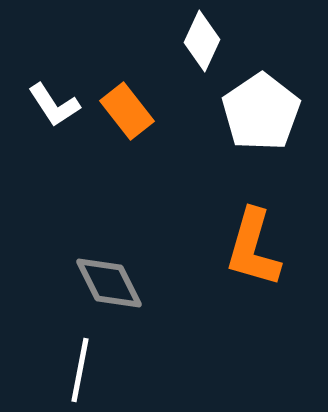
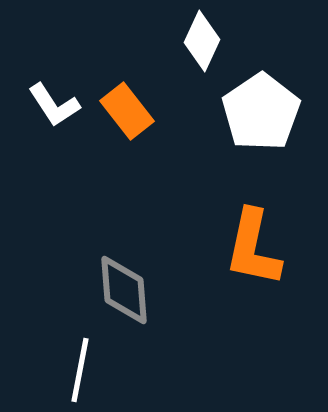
orange L-shape: rotated 4 degrees counterclockwise
gray diamond: moved 15 px right, 7 px down; rotated 22 degrees clockwise
